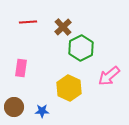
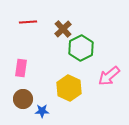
brown cross: moved 2 px down
brown circle: moved 9 px right, 8 px up
